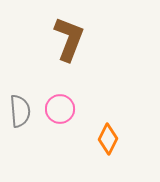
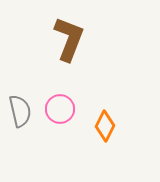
gray semicircle: rotated 8 degrees counterclockwise
orange diamond: moved 3 px left, 13 px up
